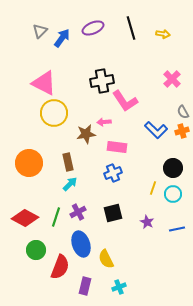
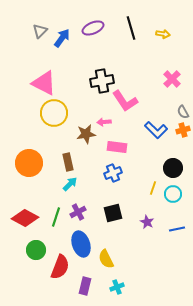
orange cross: moved 1 px right, 1 px up
cyan cross: moved 2 px left
